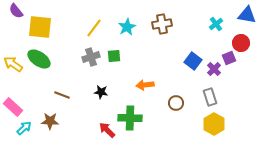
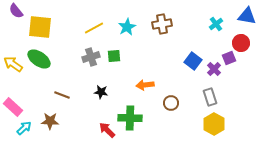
blue triangle: moved 1 px down
yellow line: rotated 24 degrees clockwise
brown circle: moved 5 px left
